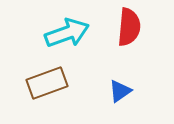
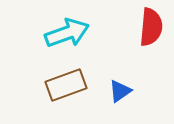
red semicircle: moved 22 px right
brown rectangle: moved 19 px right, 2 px down
